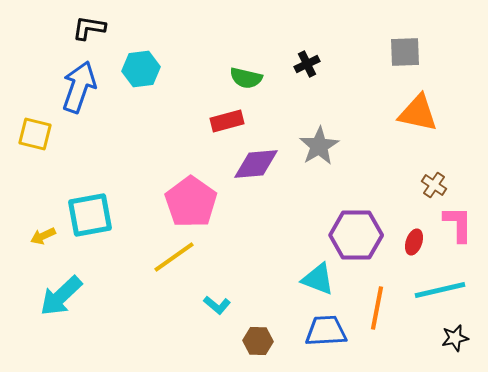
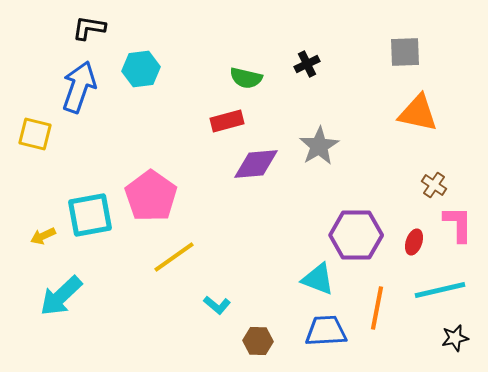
pink pentagon: moved 40 px left, 6 px up
